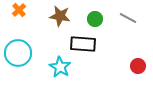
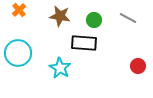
green circle: moved 1 px left, 1 px down
black rectangle: moved 1 px right, 1 px up
cyan star: moved 1 px down
